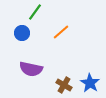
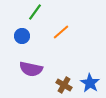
blue circle: moved 3 px down
